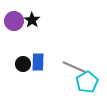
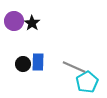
black star: moved 3 px down
